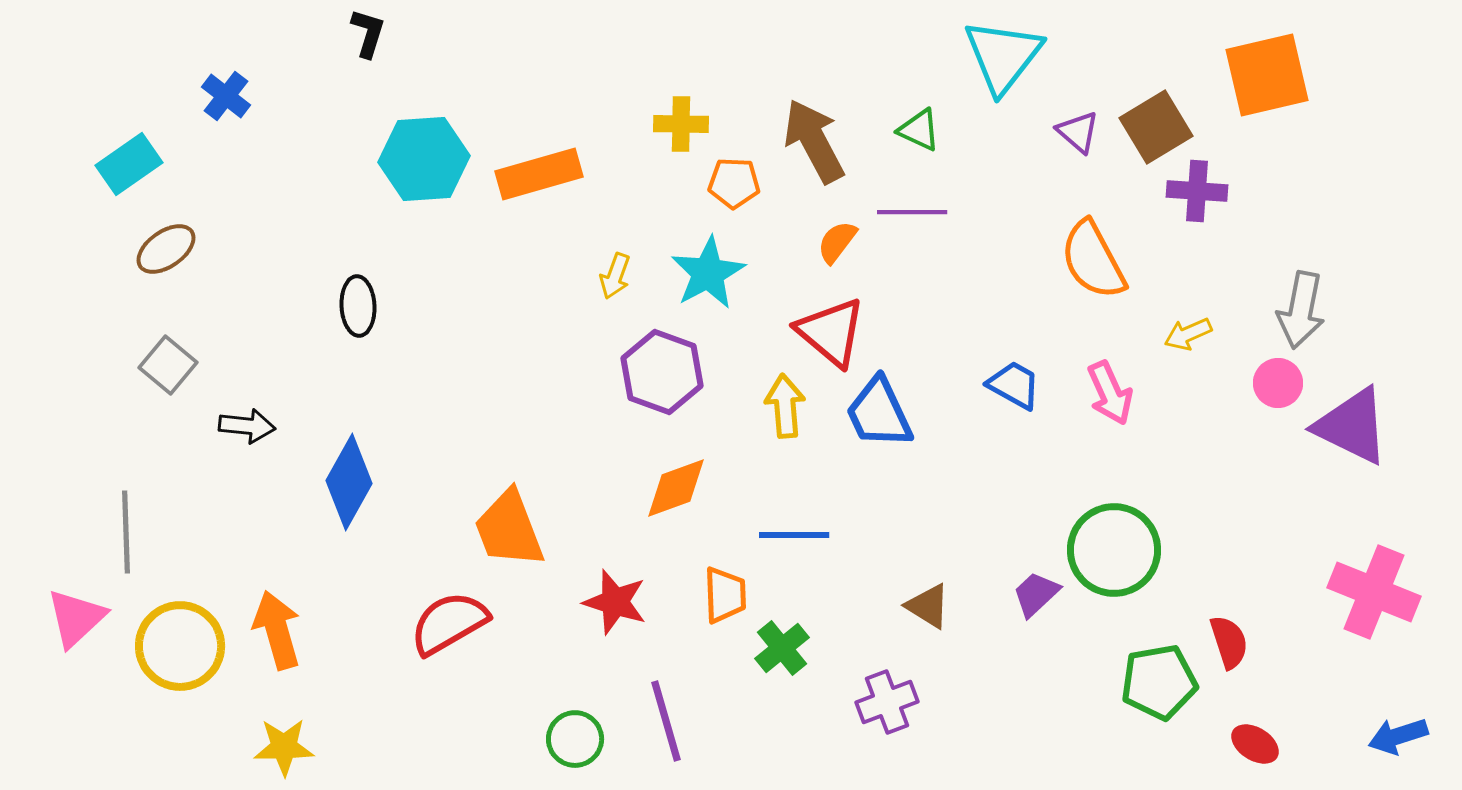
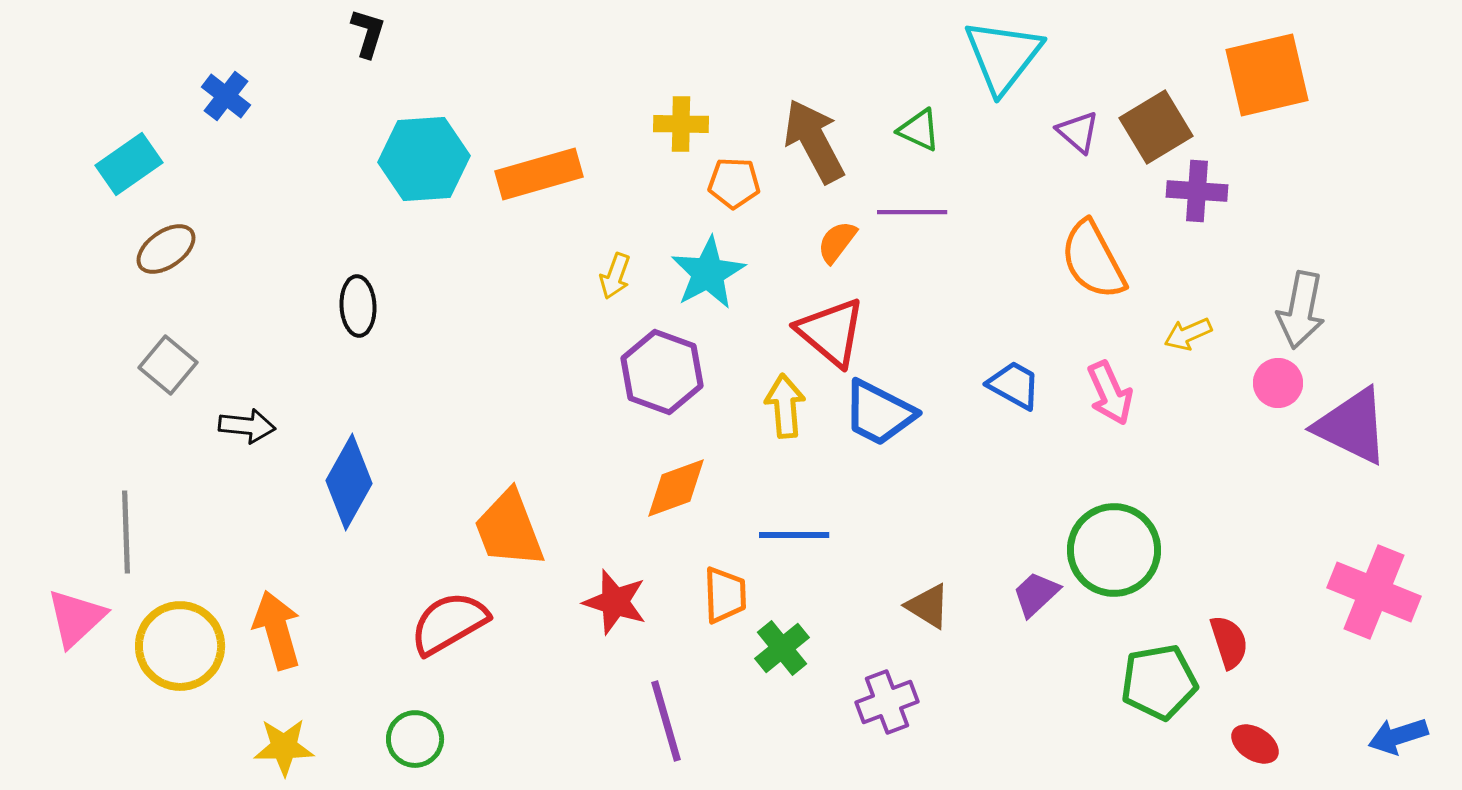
blue trapezoid at (879, 413): rotated 38 degrees counterclockwise
green circle at (575, 739): moved 160 px left
